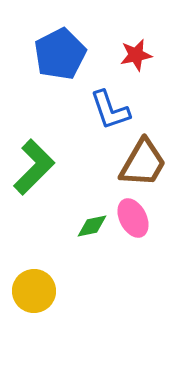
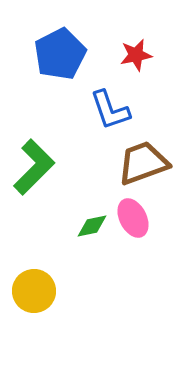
brown trapezoid: rotated 140 degrees counterclockwise
